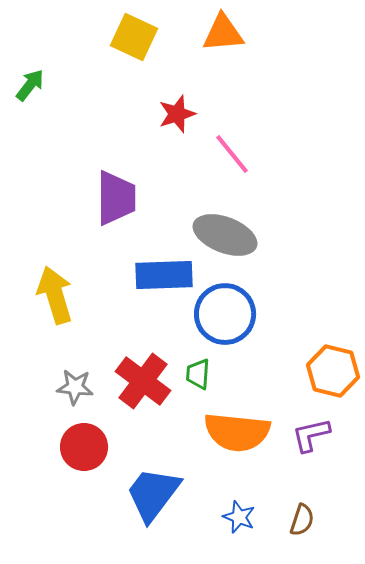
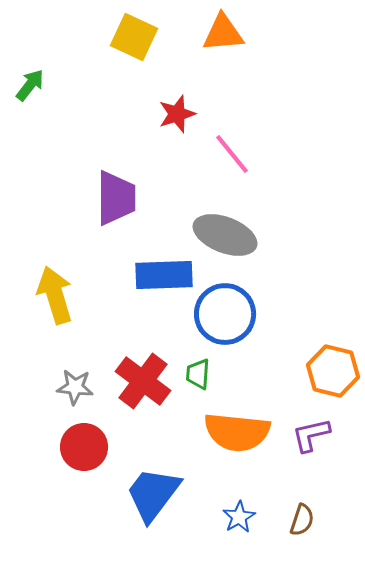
blue star: rotated 20 degrees clockwise
